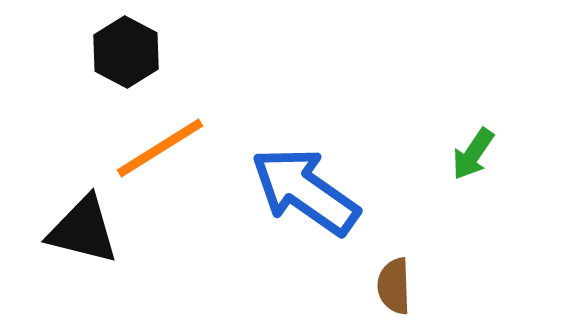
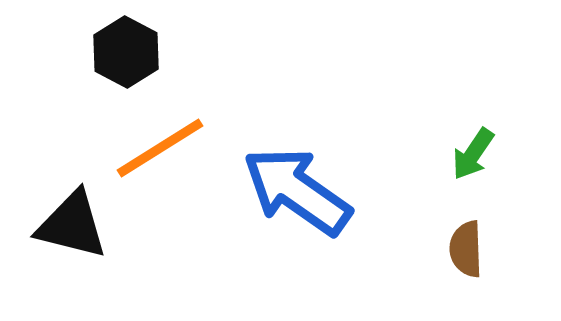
blue arrow: moved 8 px left
black triangle: moved 11 px left, 5 px up
brown semicircle: moved 72 px right, 37 px up
